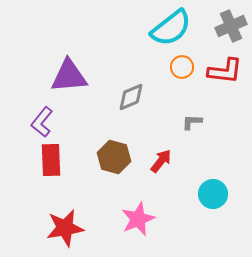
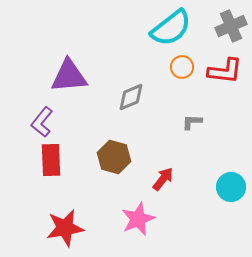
red arrow: moved 2 px right, 18 px down
cyan circle: moved 18 px right, 7 px up
